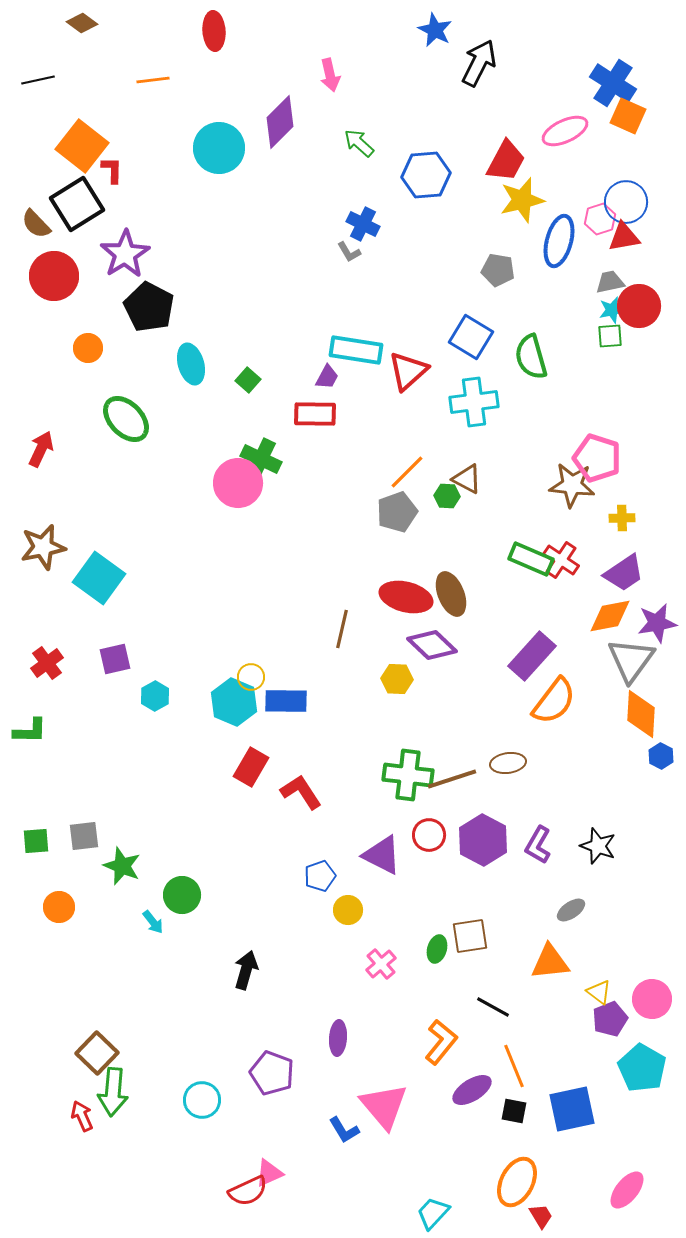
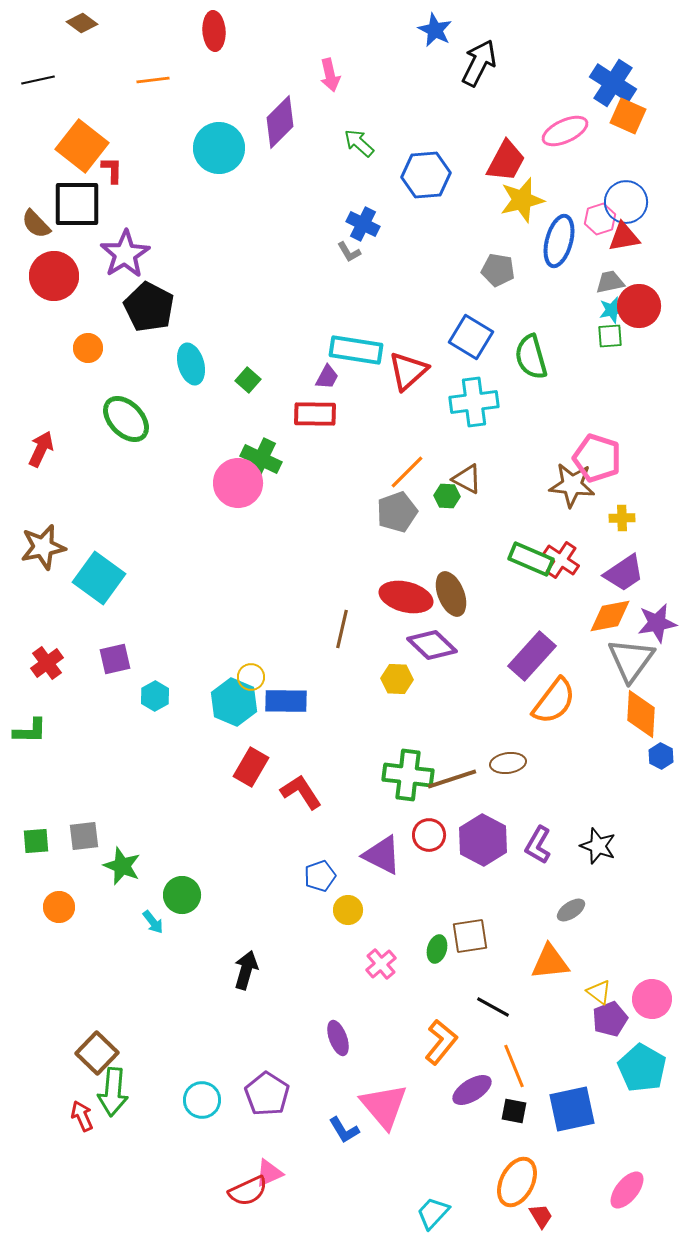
black square at (77, 204): rotated 32 degrees clockwise
purple ellipse at (338, 1038): rotated 24 degrees counterclockwise
purple pentagon at (272, 1073): moved 5 px left, 21 px down; rotated 12 degrees clockwise
